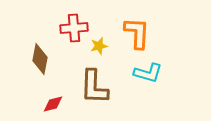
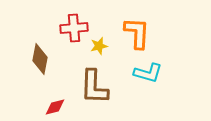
red diamond: moved 2 px right, 3 px down
